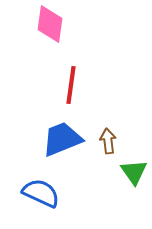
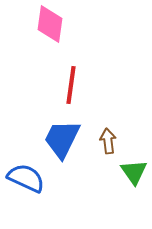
blue trapezoid: rotated 42 degrees counterclockwise
blue semicircle: moved 15 px left, 15 px up
